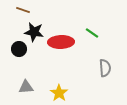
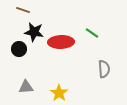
gray semicircle: moved 1 px left, 1 px down
